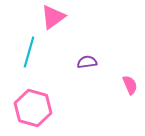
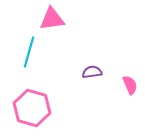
pink triangle: moved 1 px left, 2 px down; rotated 28 degrees clockwise
purple semicircle: moved 5 px right, 10 px down
pink hexagon: moved 1 px left
